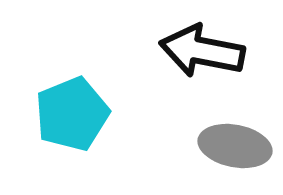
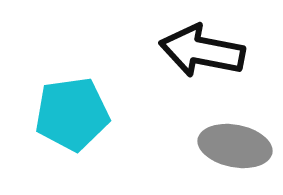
cyan pentagon: rotated 14 degrees clockwise
